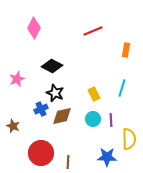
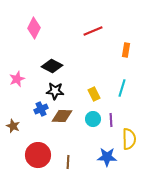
black star: moved 2 px up; rotated 18 degrees counterclockwise
brown diamond: rotated 15 degrees clockwise
red circle: moved 3 px left, 2 px down
